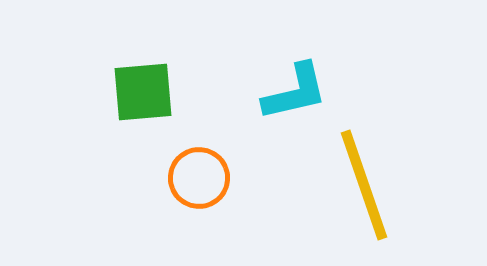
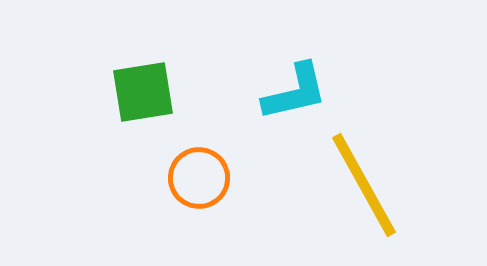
green square: rotated 4 degrees counterclockwise
yellow line: rotated 10 degrees counterclockwise
